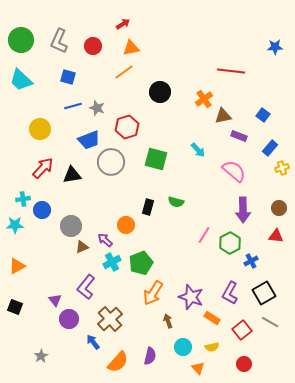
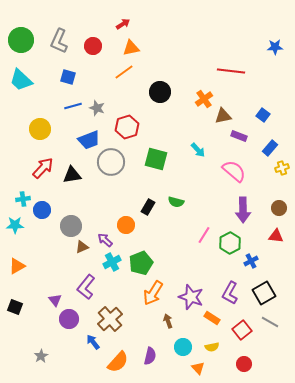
black rectangle at (148, 207): rotated 14 degrees clockwise
